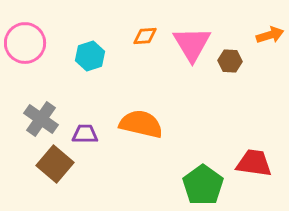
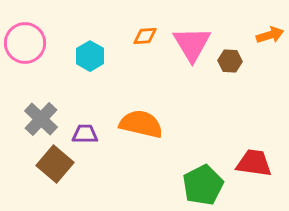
cyan hexagon: rotated 12 degrees counterclockwise
gray cross: rotated 8 degrees clockwise
green pentagon: rotated 9 degrees clockwise
